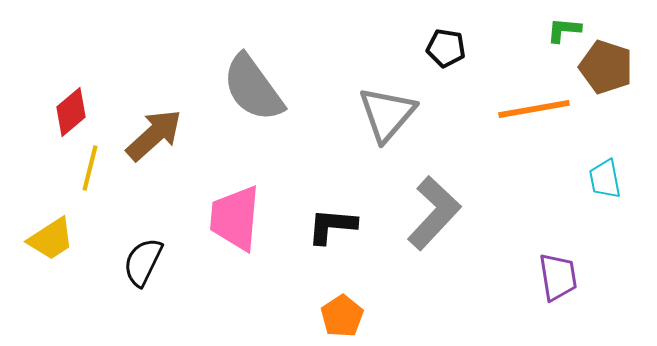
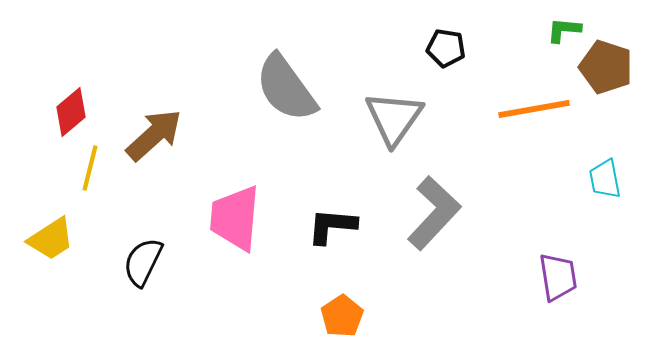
gray semicircle: moved 33 px right
gray triangle: moved 7 px right, 4 px down; rotated 6 degrees counterclockwise
